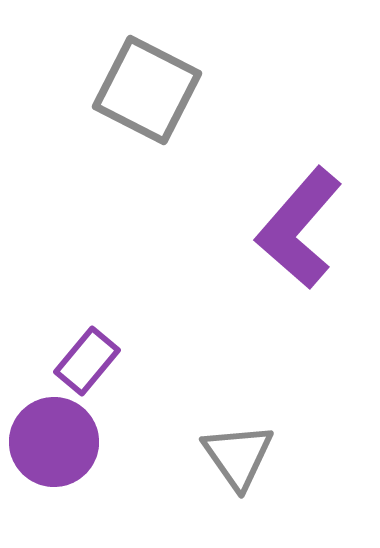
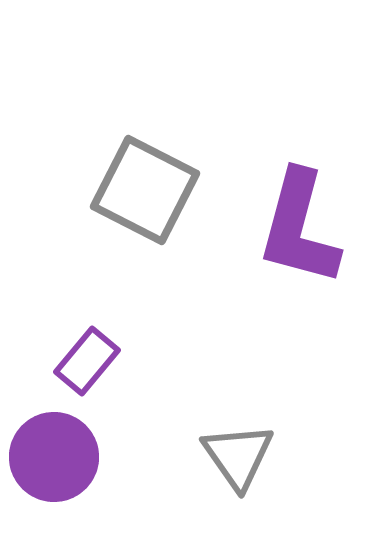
gray square: moved 2 px left, 100 px down
purple L-shape: rotated 26 degrees counterclockwise
purple circle: moved 15 px down
